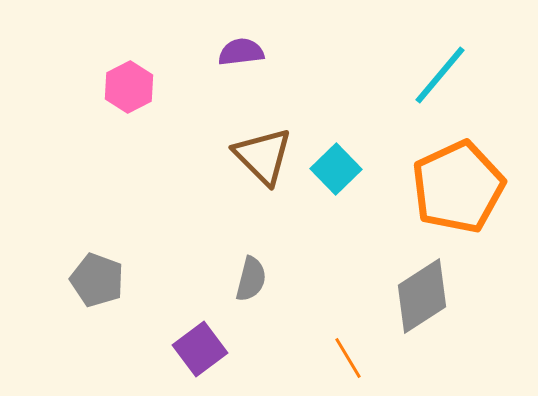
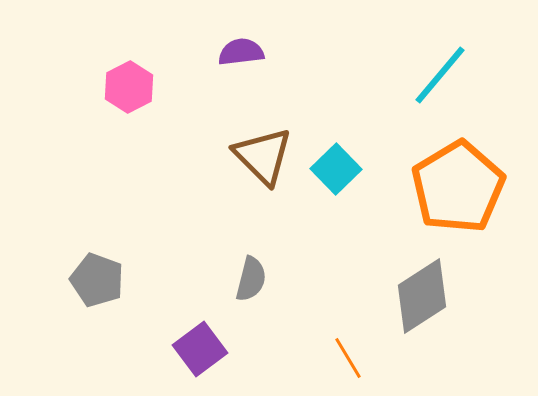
orange pentagon: rotated 6 degrees counterclockwise
